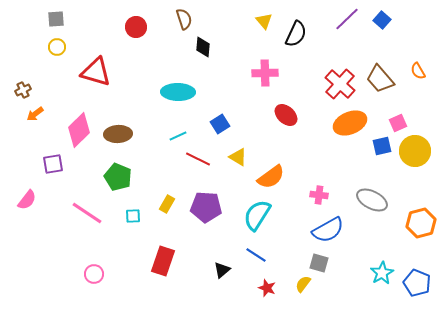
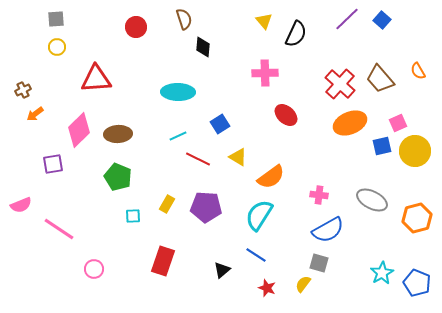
red triangle at (96, 72): moved 7 px down; rotated 20 degrees counterclockwise
pink semicircle at (27, 200): moved 6 px left, 5 px down; rotated 30 degrees clockwise
pink line at (87, 213): moved 28 px left, 16 px down
cyan semicircle at (257, 215): moved 2 px right
orange hexagon at (421, 223): moved 4 px left, 5 px up
pink circle at (94, 274): moved 5 px up
